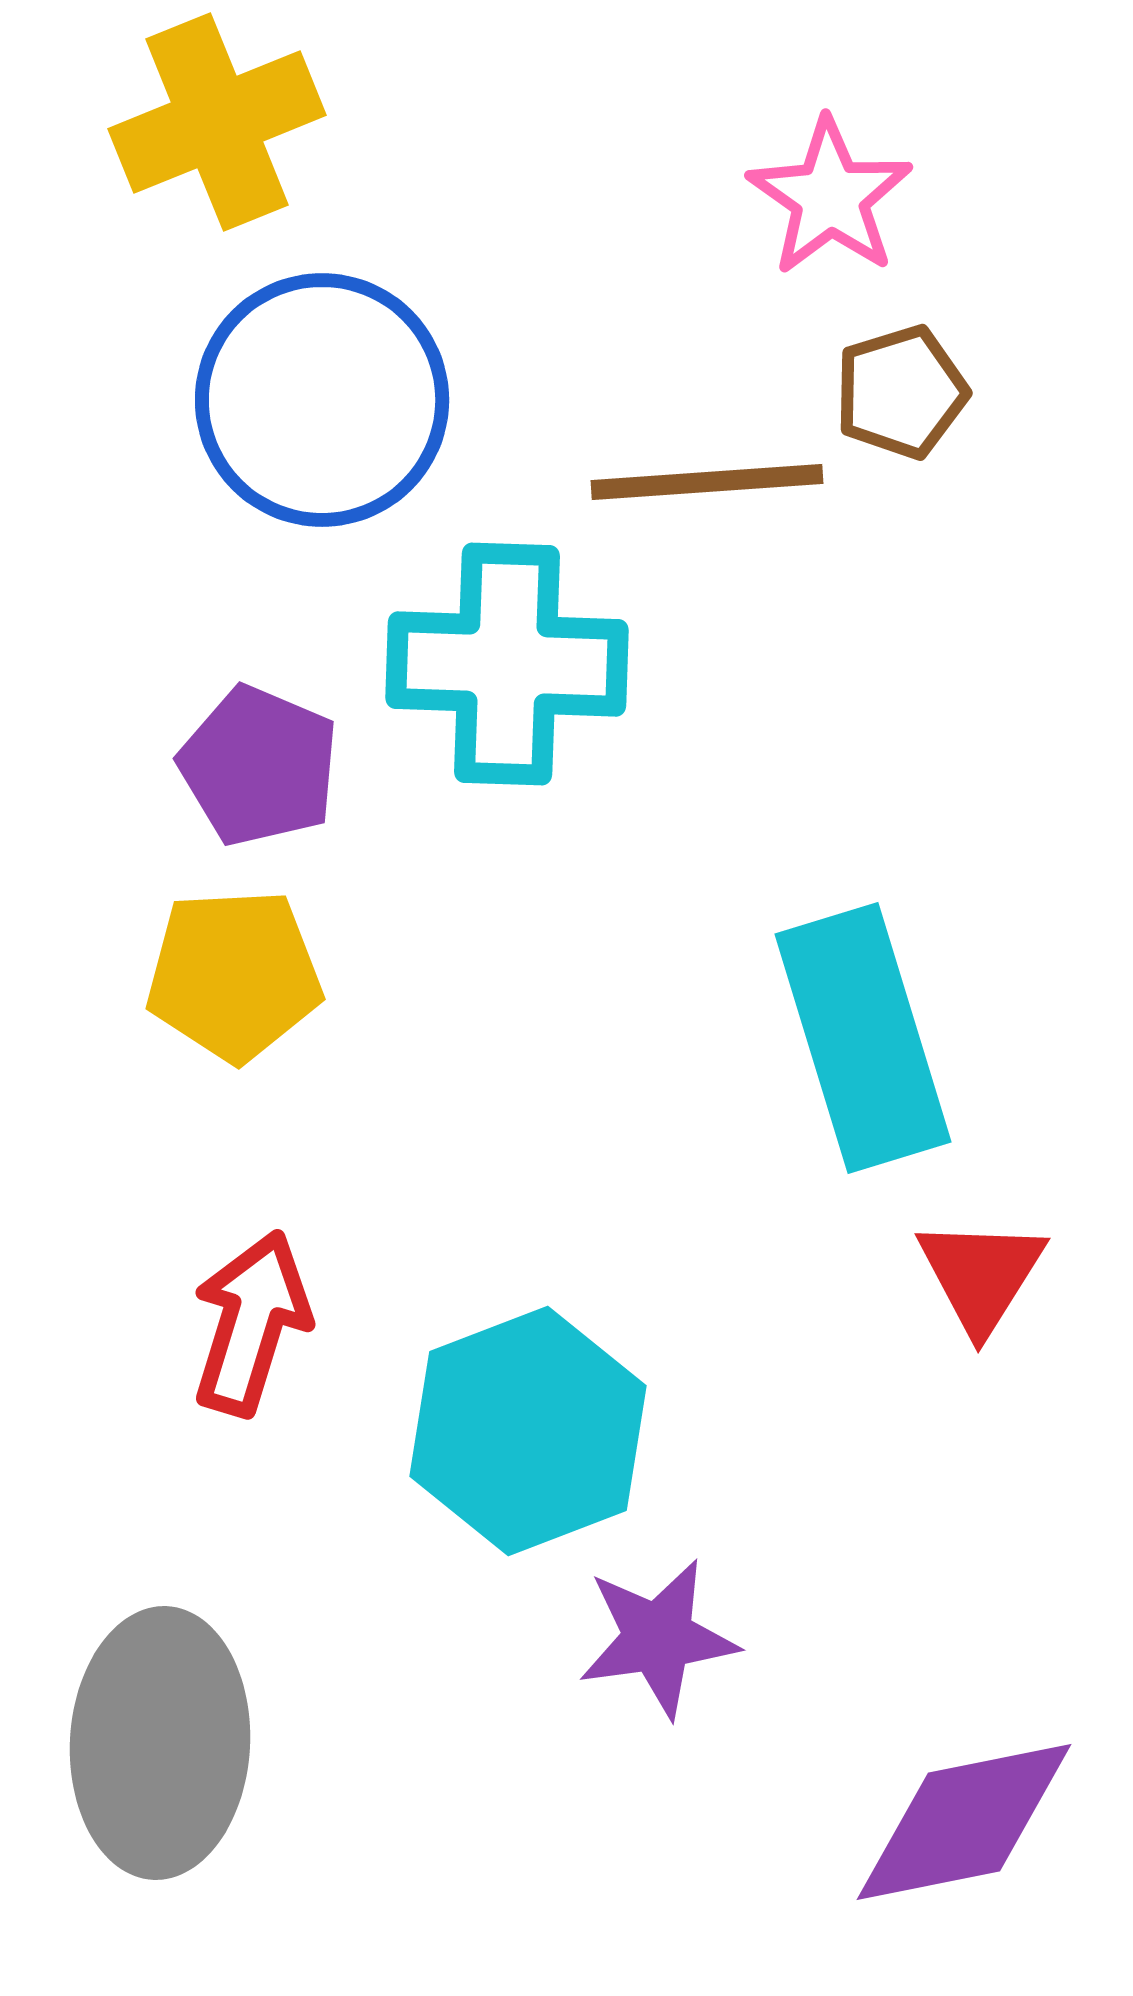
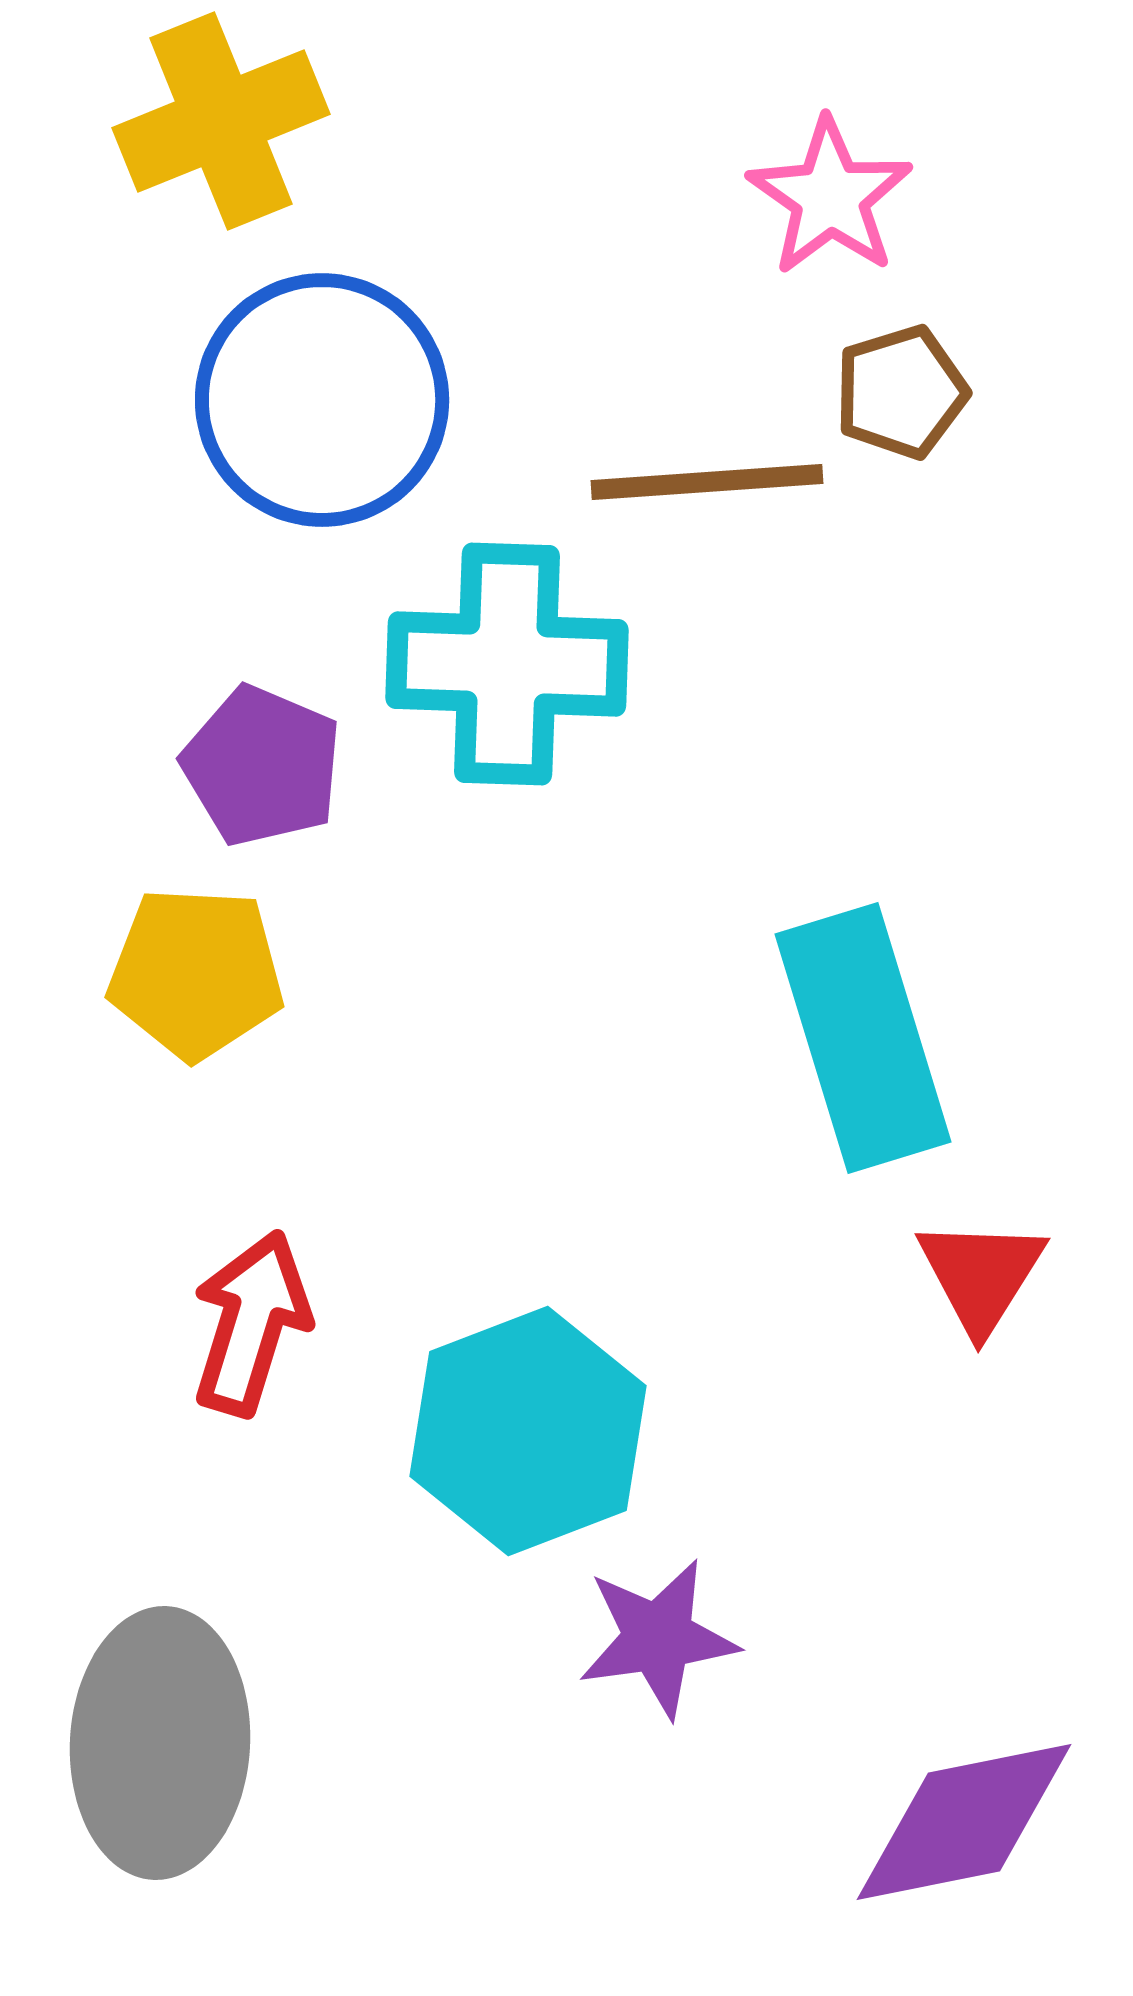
yellow cross: moved 4 px right, 1 px up
purple pentagon: moved 3 px right
yellow pentagon: moved 38 px left, 2 px up; rotated 6 degrees clockwise
